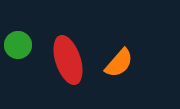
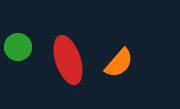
green circle: moved 2 px down
